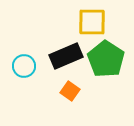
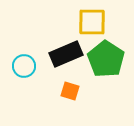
black rectangle: moved 2 px up
orange square: rotated 18 degrees counterclockwise
